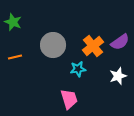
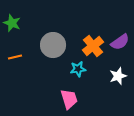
green star: moved 1 px left, 1 px down
